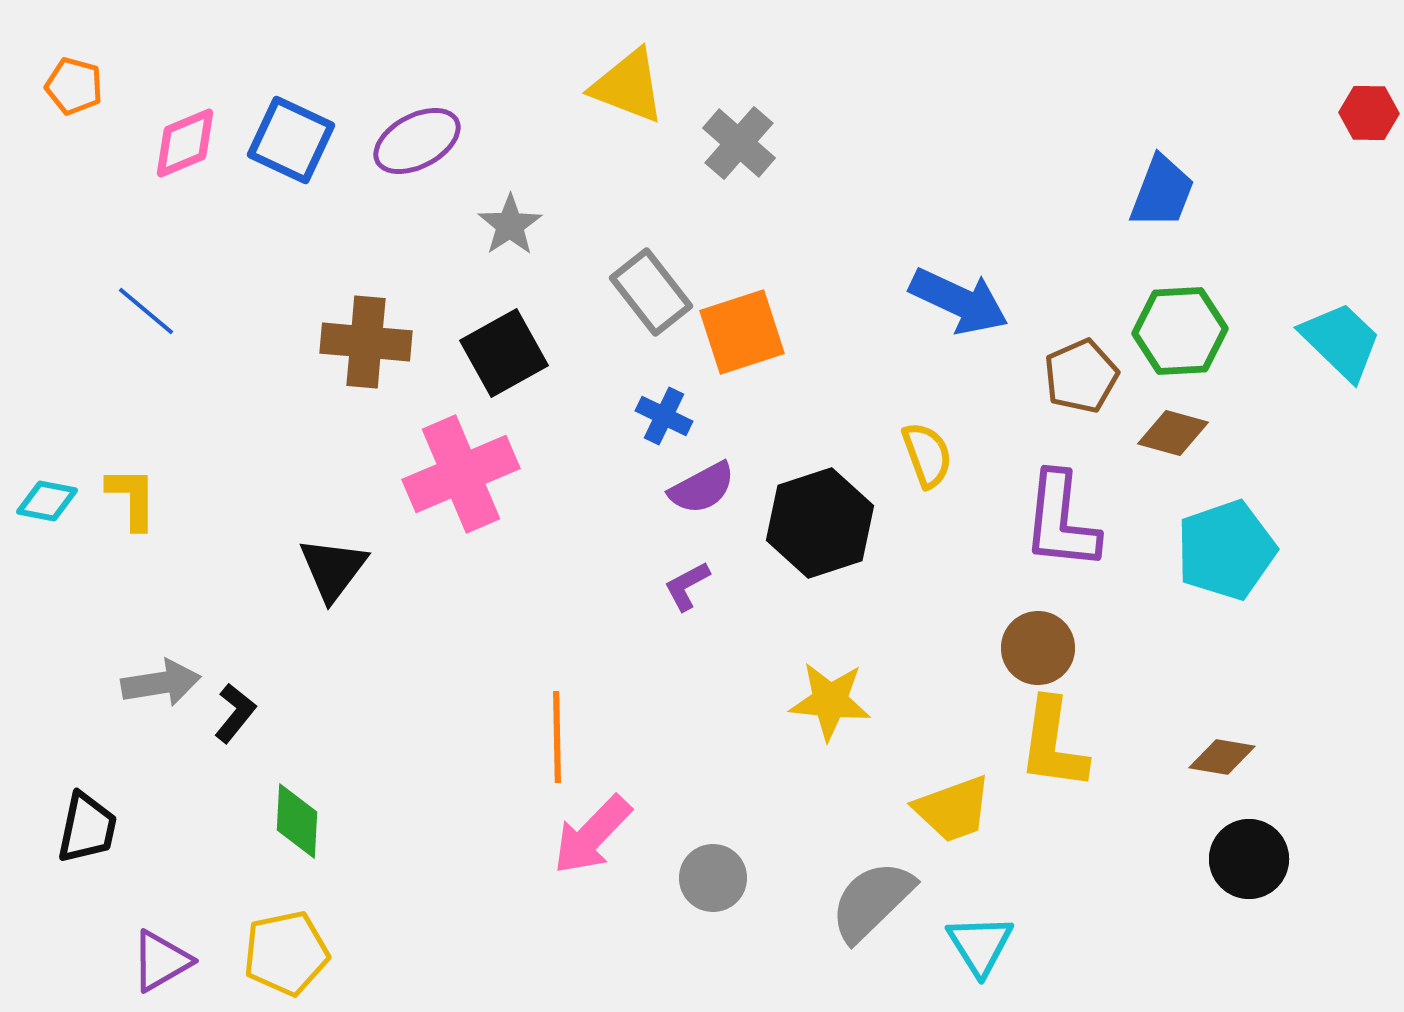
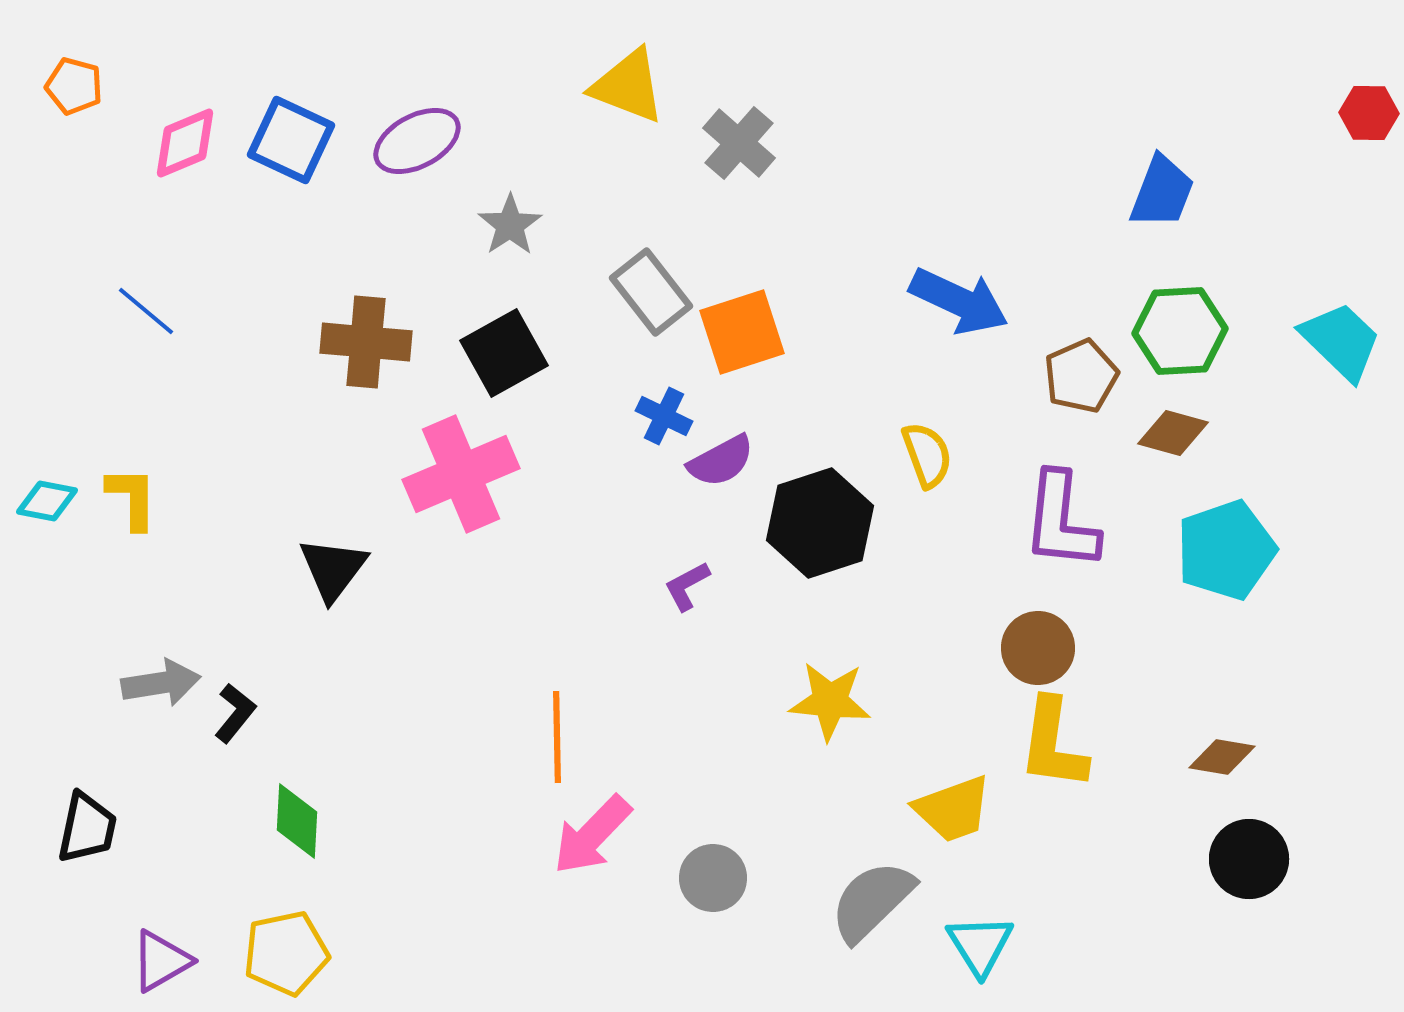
purple semicircle at (702, 488): moved 19 px right, 27 px up
